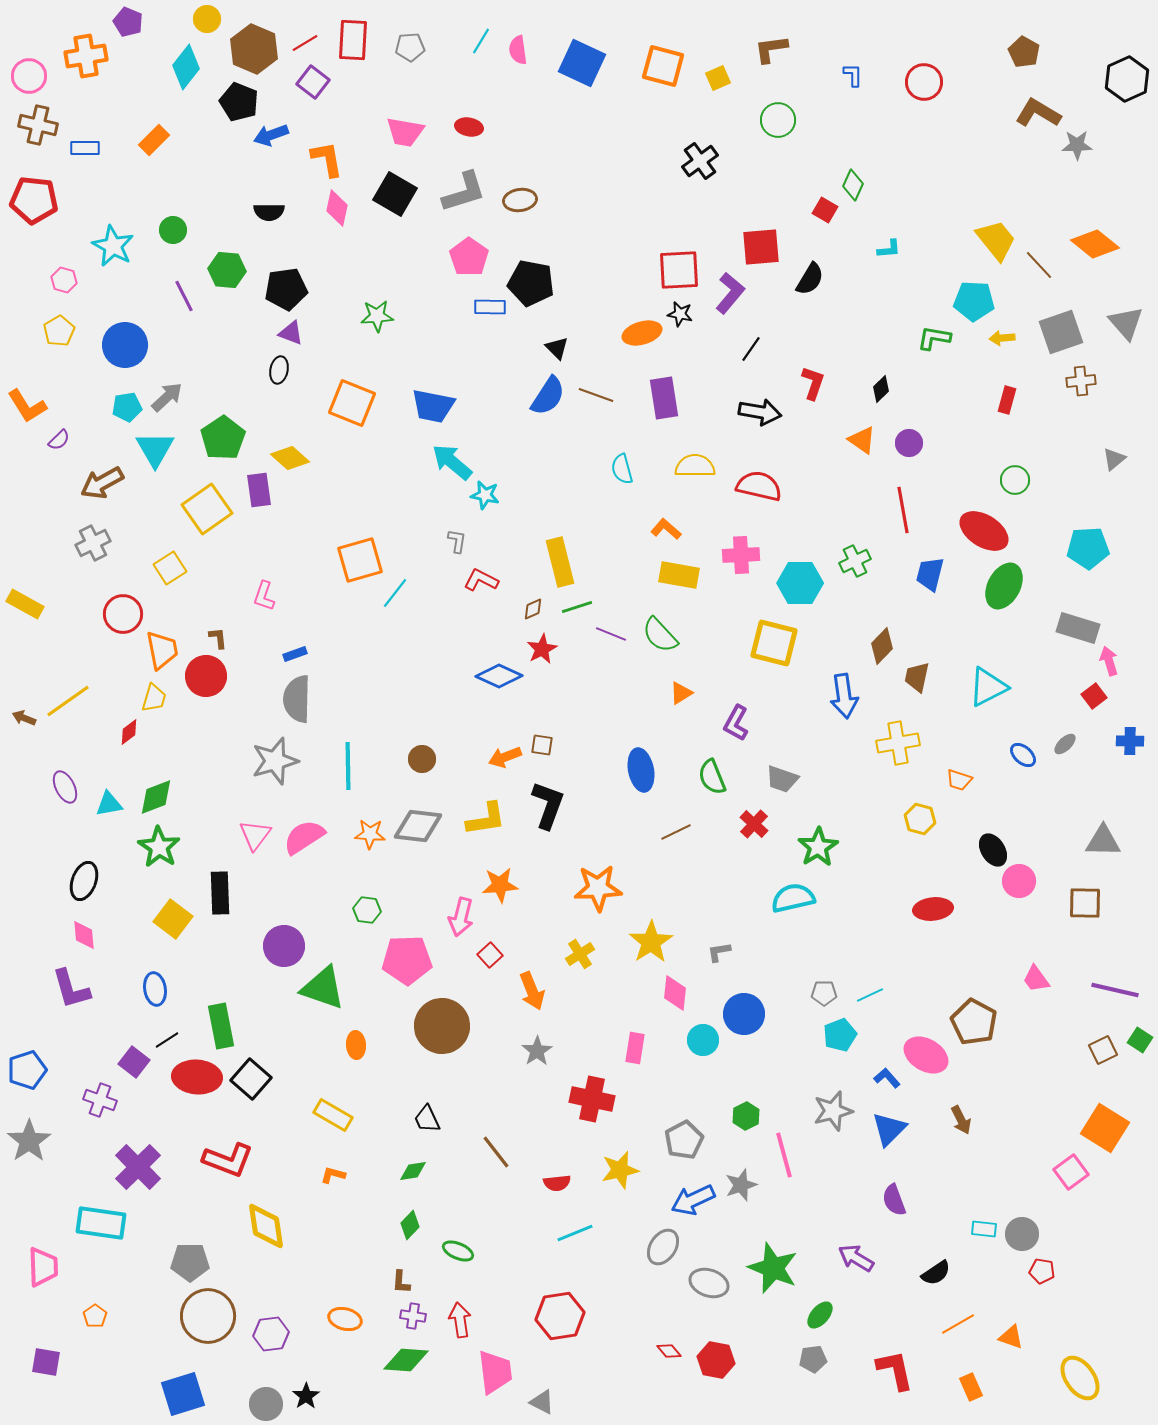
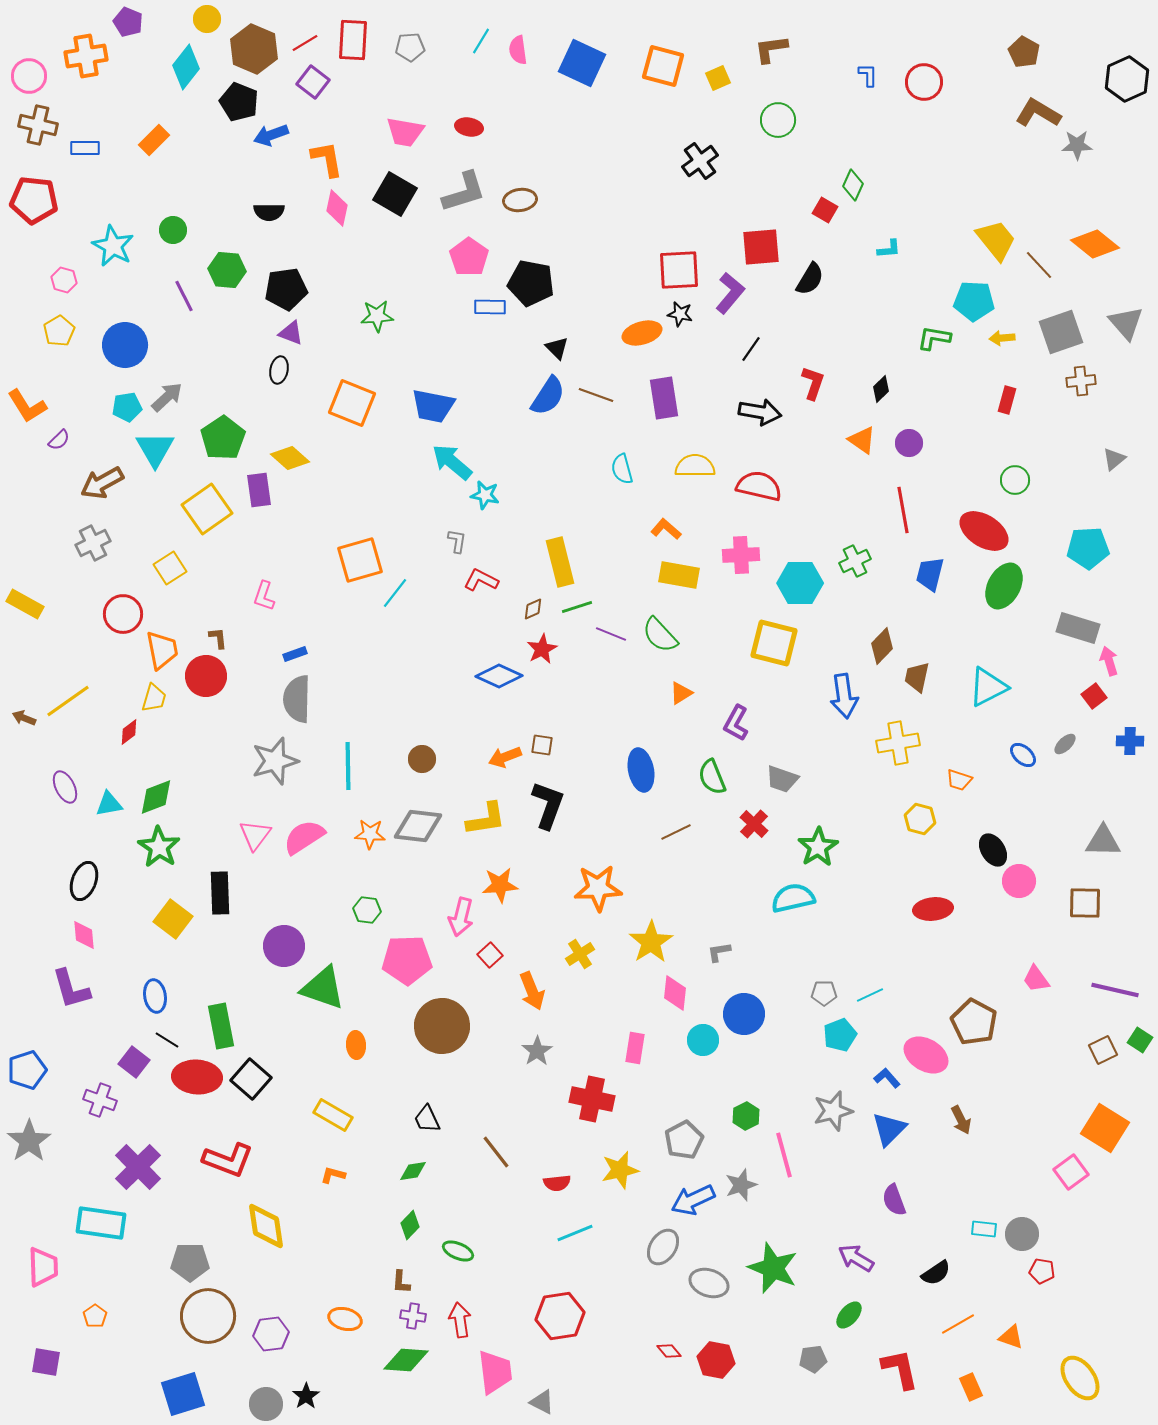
blue L-shape at (853, 75): moved 15 px right
blue ellipse at (155, 989): moved 7 px down
black line at (167, 1040): rotated 65 degrees clockwise
green ellipse at (820, 1315): moved 29 px right
red L-shape at (895, 1370): moved 5 px right, 1 px up
